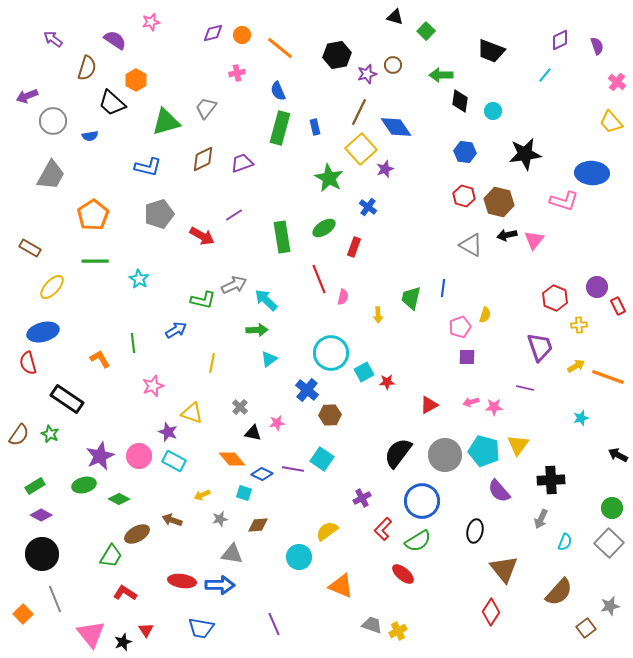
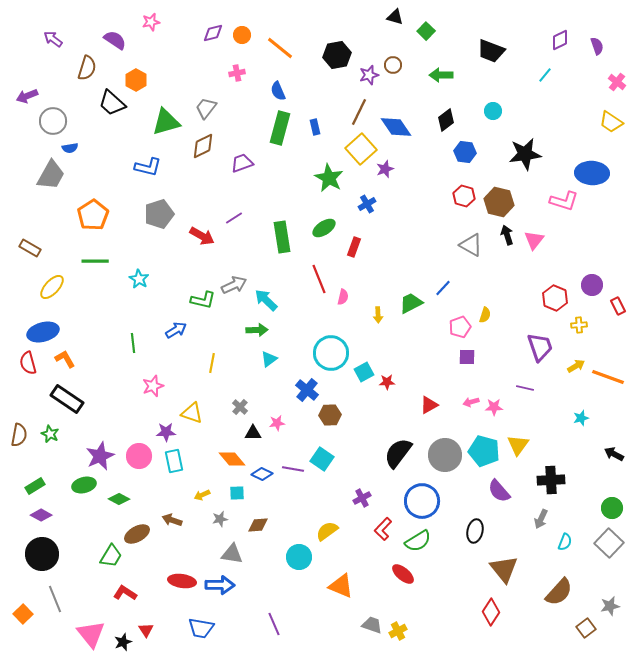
purple star at (367, 74): moved 2 px right, 1 px down
black diamond at (460, 101): moved 14 px left, 19 px down; rotated 45 degrees clockwise
yellow trapezoid at (611, 122): rotated 15 degrees counterclockwise
blue semicircle at (90, 136): moved 20 px left, 12 px down
brown diamond at (203, 159): moved 13 px up
blue cross at (368, 207): moved 1 px left, 3 px up; rotated 24 degrees clockwise
purple line at (234, 215): moved 3 px down
black arrow at (507, 235): rotated 84 degrees clockwise
purple circle at (597, 287): moved 5 px left, 2 px up
blue line at (443, 288): rotated 36 degrees clockwise
green trapezoid at (411, 298): moved 5 px down; rotated 50 degrees clockwise
orange L-shape at (100, 359): moved 35 px left
purple star at (168, 432): moved 2 px left; rotated 24 degrees counterclockwise
black triangle at (253, 433): rotated 12 degrees counterclockwise
brown semicircle at (19, 435): rotated 25 degrees counterclockwise
black arrow at (618, 455): moved 4 px left, 1 px up
cyan rectangle at (174, 461): rotated 50 degrees clockwise
cyan square at (244, 493): moved 7 px left; rotated 21 degrees counterclockwise
